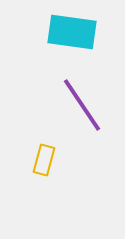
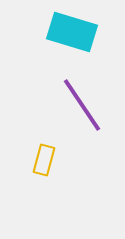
cyan rectangle: rotated 9 degrees clockwise
